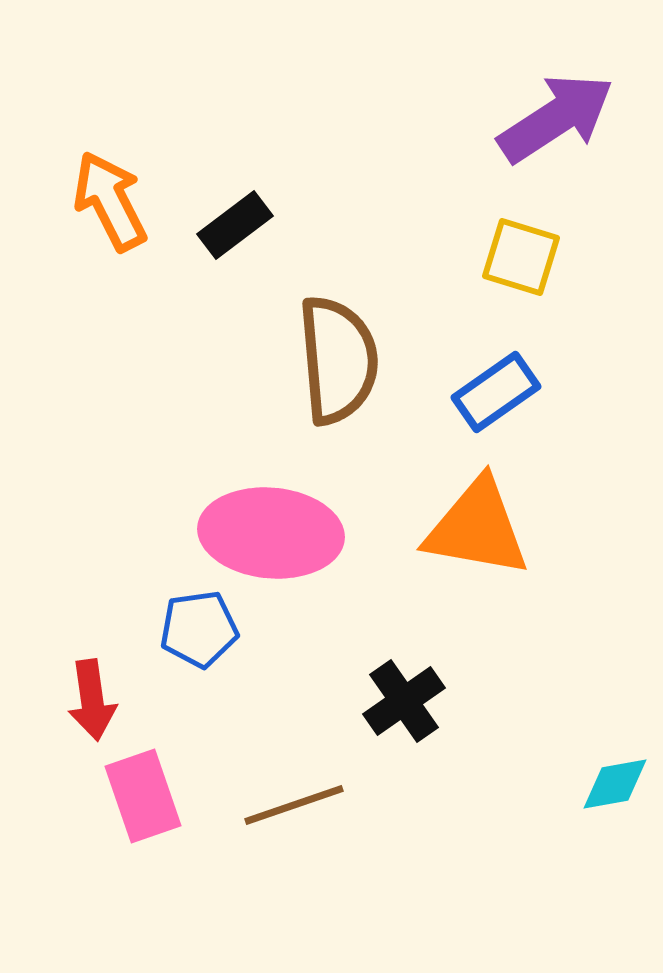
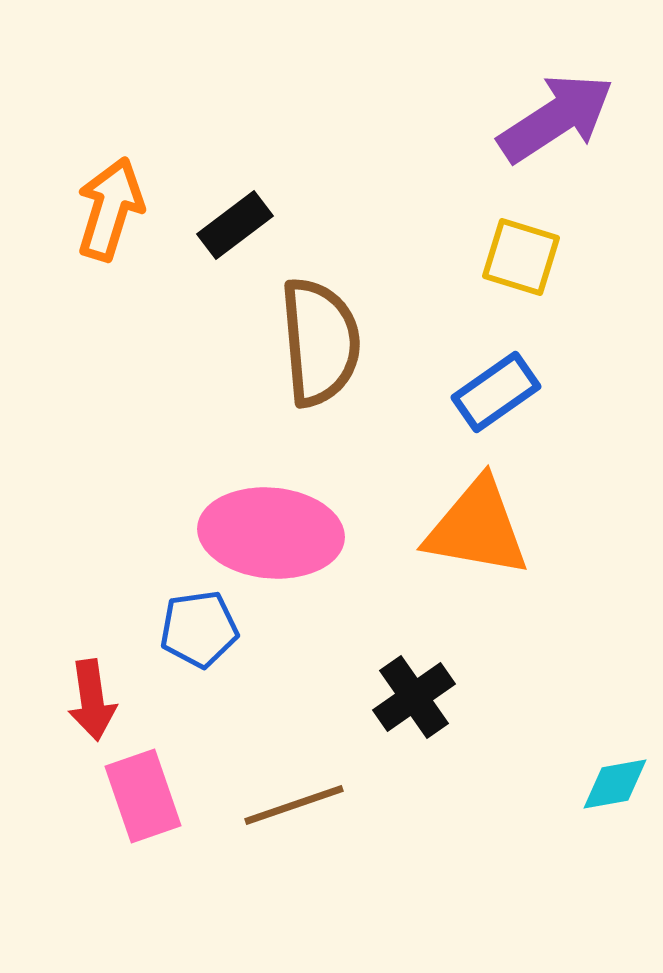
orange arrow: moved 8 px down; rotated 44 degrees clockwise
brown semicircle: moved 18 px left, 18 px up
black cross: moved 10 px right, 4 px up
